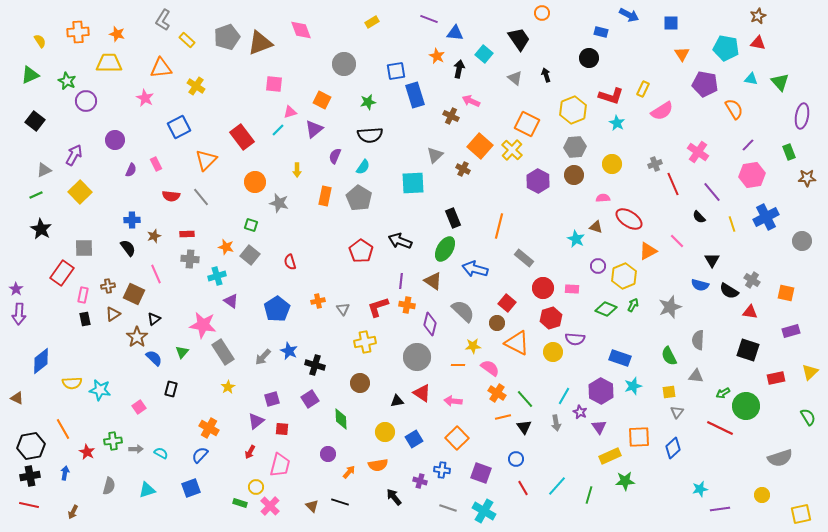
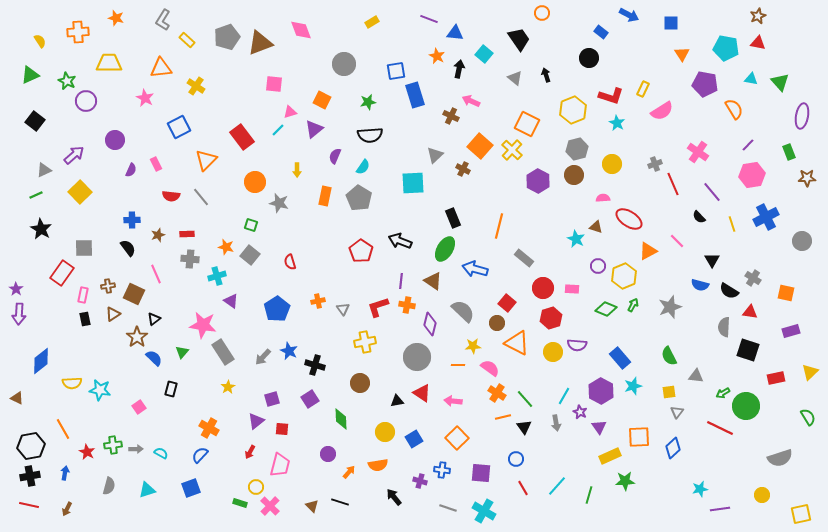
blue rectangle at (601, 32): rotated 24 degrees clockwise
orange star at (117, 34): moved 1 px left, 16 px up
gray hexagon at (575, 147): moved 2 px right, 2 px down; rotated 10 degrees counterclockwise
purple arrow at (74, 155): rotated 20 degrees clockwise
brown star at (154, 236): moved 4 px right, 1 px up
gray cross at (752, 280): moved 1 px right, 2 px up
purple semicircle at (575, 339): moved 2 px right, 6 px down
gray semicircle at (698, 340): moved 26 px right, 13 px up
blue rectangle at (620, 358): rotated 30 degrees clockwise
green cross at (113, 441): moved 4 px down
purple square at (481, 473): rotated 15 degrees counterclockwise
brown arrow at (73, 512): moved 6 px left, 3 px up
